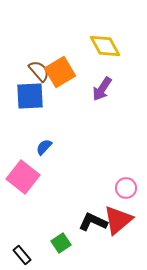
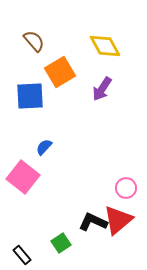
brown semicircle: moved 5 px left, 30 px up
